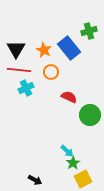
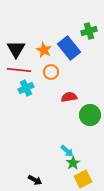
red semicircle: rotated 35 degrees counterclockwise
